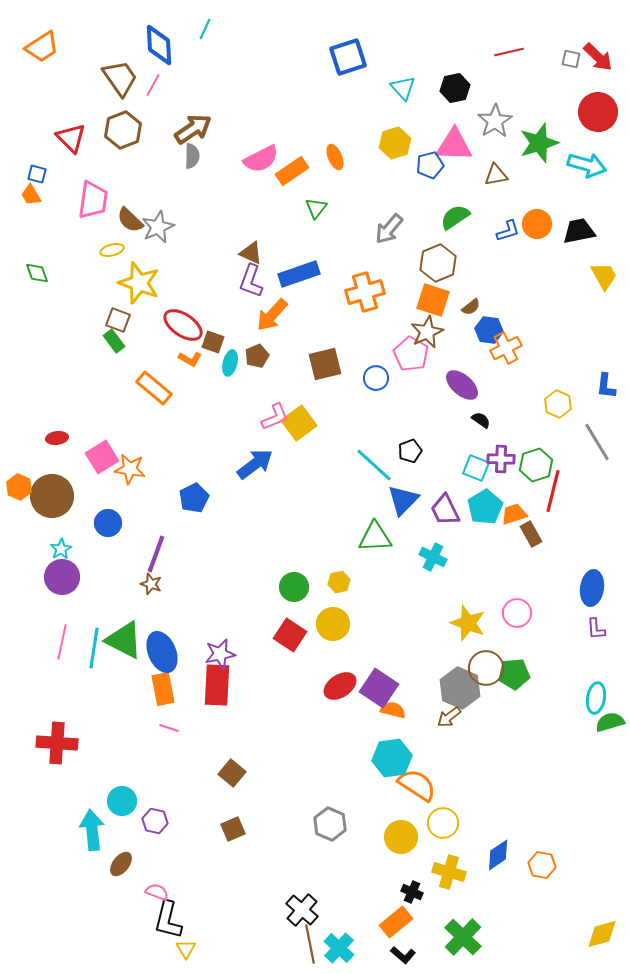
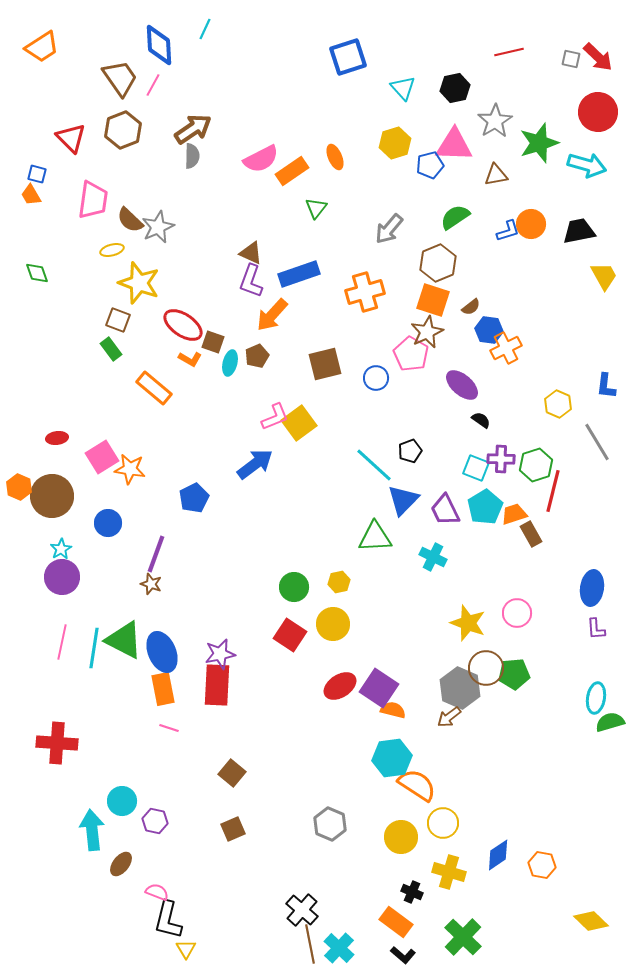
orange circle at (537, 224): moved 6 px left
green rectangle at (114, 341): moved 3 px left, 8 px down
orange rectangle at (396, 922): rotated 76 degrees clockwise
yellow diamond at (602, 934): moved 11 px left, 13 px up; rotated 60 degrees clockwise
